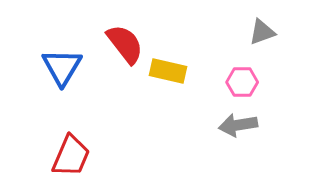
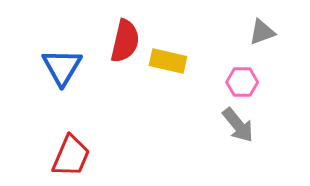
red semicircle: moved 3 px up; rotated 51 degrees clockwise
yellow rectangle: moved 10 px up
gray arrow: rotated 120 degrees counterclockwise
